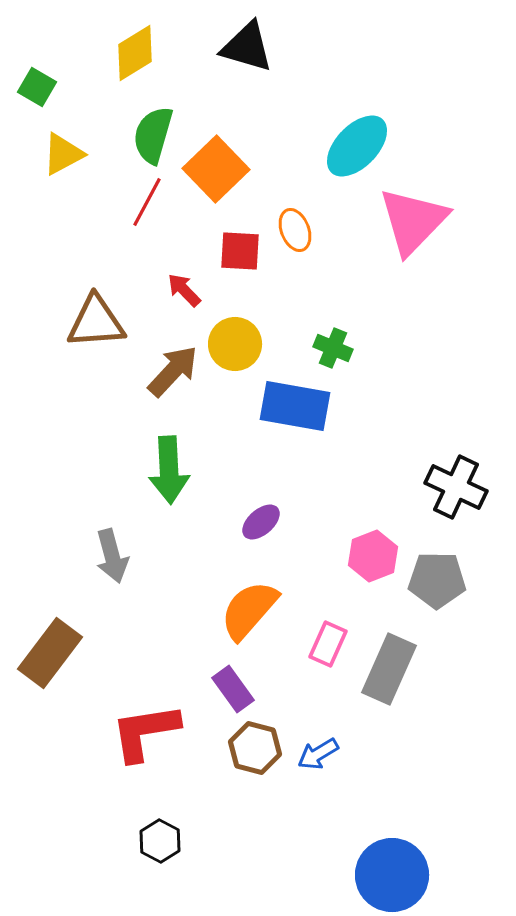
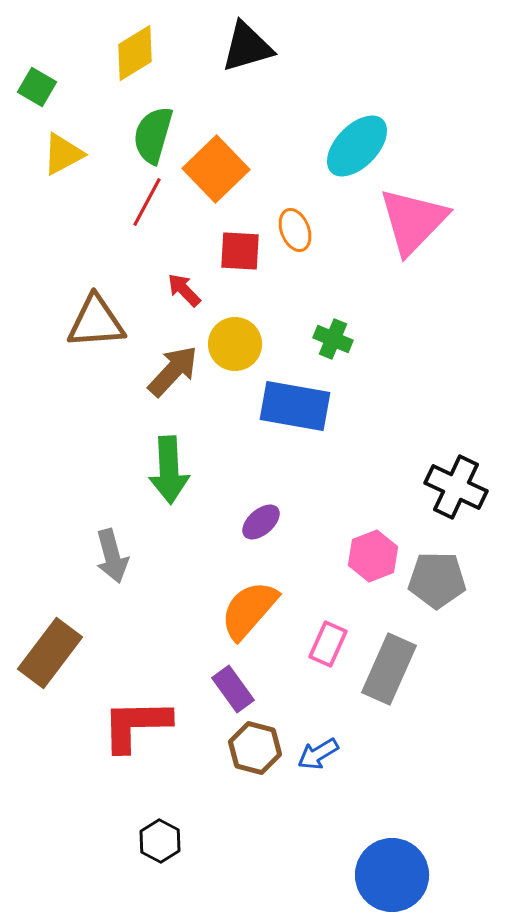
black triangle: rotated 32 degrees counterclockwise
green cross: moved 9 px up
red L-shape: moved 9 px left, 7 px up; rotated 8 degrees clockwise
